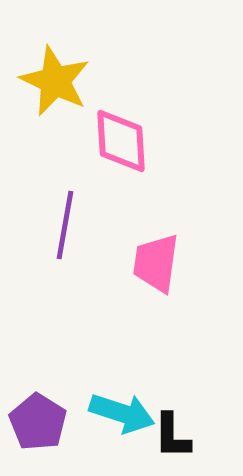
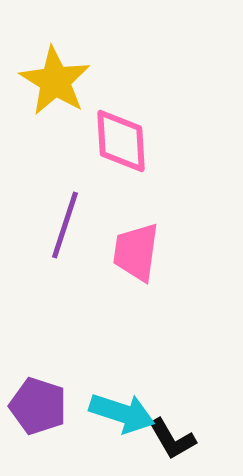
yellow star: rotated 6 degrees clockwise
purple line: rotated 8 degrees clockwise
pink trapezoid: moved 20 px left, 11 px up
purple pentagon: moved 16 px up; rotated 14 degrees counterclockwise
black L-shape: moved 3 px down; rotated 30 degrees counterclockwise
